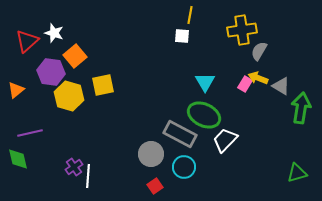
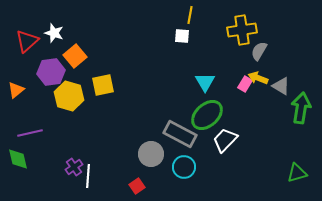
purple hexagon: rotated 16 degrees counterclockwise
green ellipse: moved 3 px right; rotated 68 degrees counterclockwise
red square: moved 18 px left
